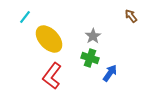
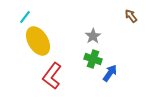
yellow ellipse: moved 11 px left, 2 px down; rotated 12 degrees clockwise
green cross: moved 3 px right, 1 px down
